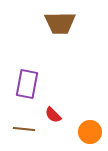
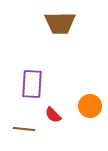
purple rectangle: moved 5 px right; rotated 8 degrees counterclockwise
orange circle: moved 26 px up
